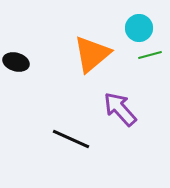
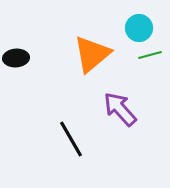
black ellipse: moved 4 px up; rotated 20 degrees counterclockwise
black line: rotated 36 degrees clockwise
